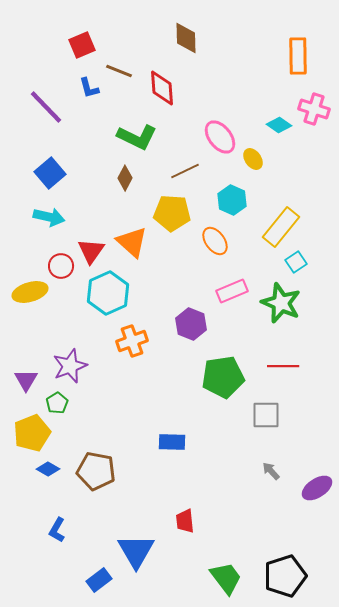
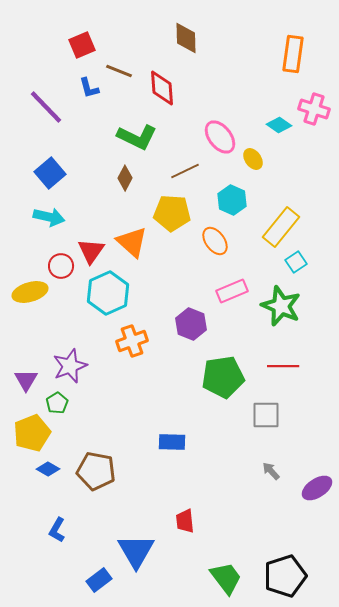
orange rectangle at (298, 56): moved 5 px left, 2 px up; rotated 9 degrees clockwise
green star at (281, 303): moved 3 px down
